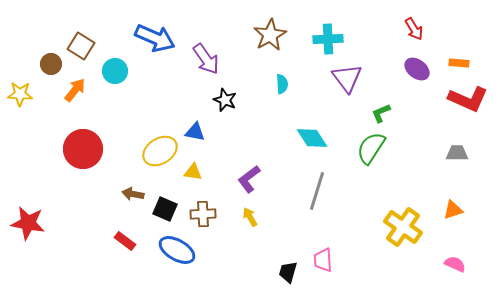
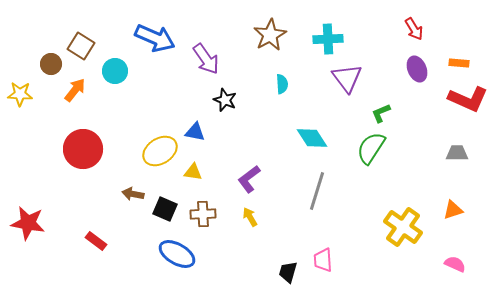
purple ellipse: rotated 30 degrees clockwise
red rectangle: moved 29 px left
blue ellipse: moved 4 px down
